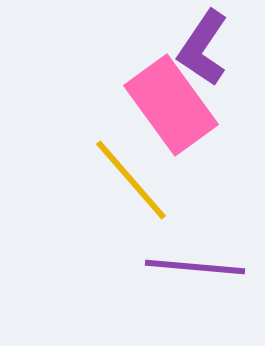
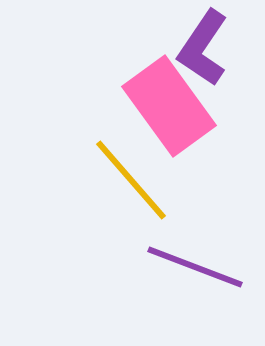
pink rectangle: moved 2 px left, 1 px down
purple line: rotated 16 degrees clockwise
